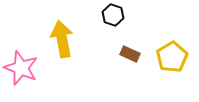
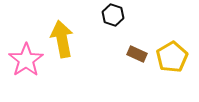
brown rectangle: moved 7 px right
pink star: moved 5 px right, 8 px up; rotated 16 degrees clockwise
